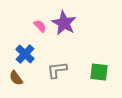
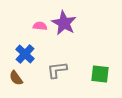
pink semicircle: rotated 40 degrees counterclockwise
green square: moved 1 px right, 2 px down
